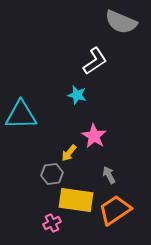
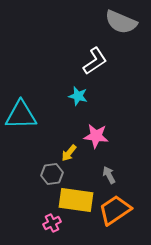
cyan star: moved 1 px right, 1 px down
pink star: moved 2 px right; rotated 25 degrees counterclockwise
